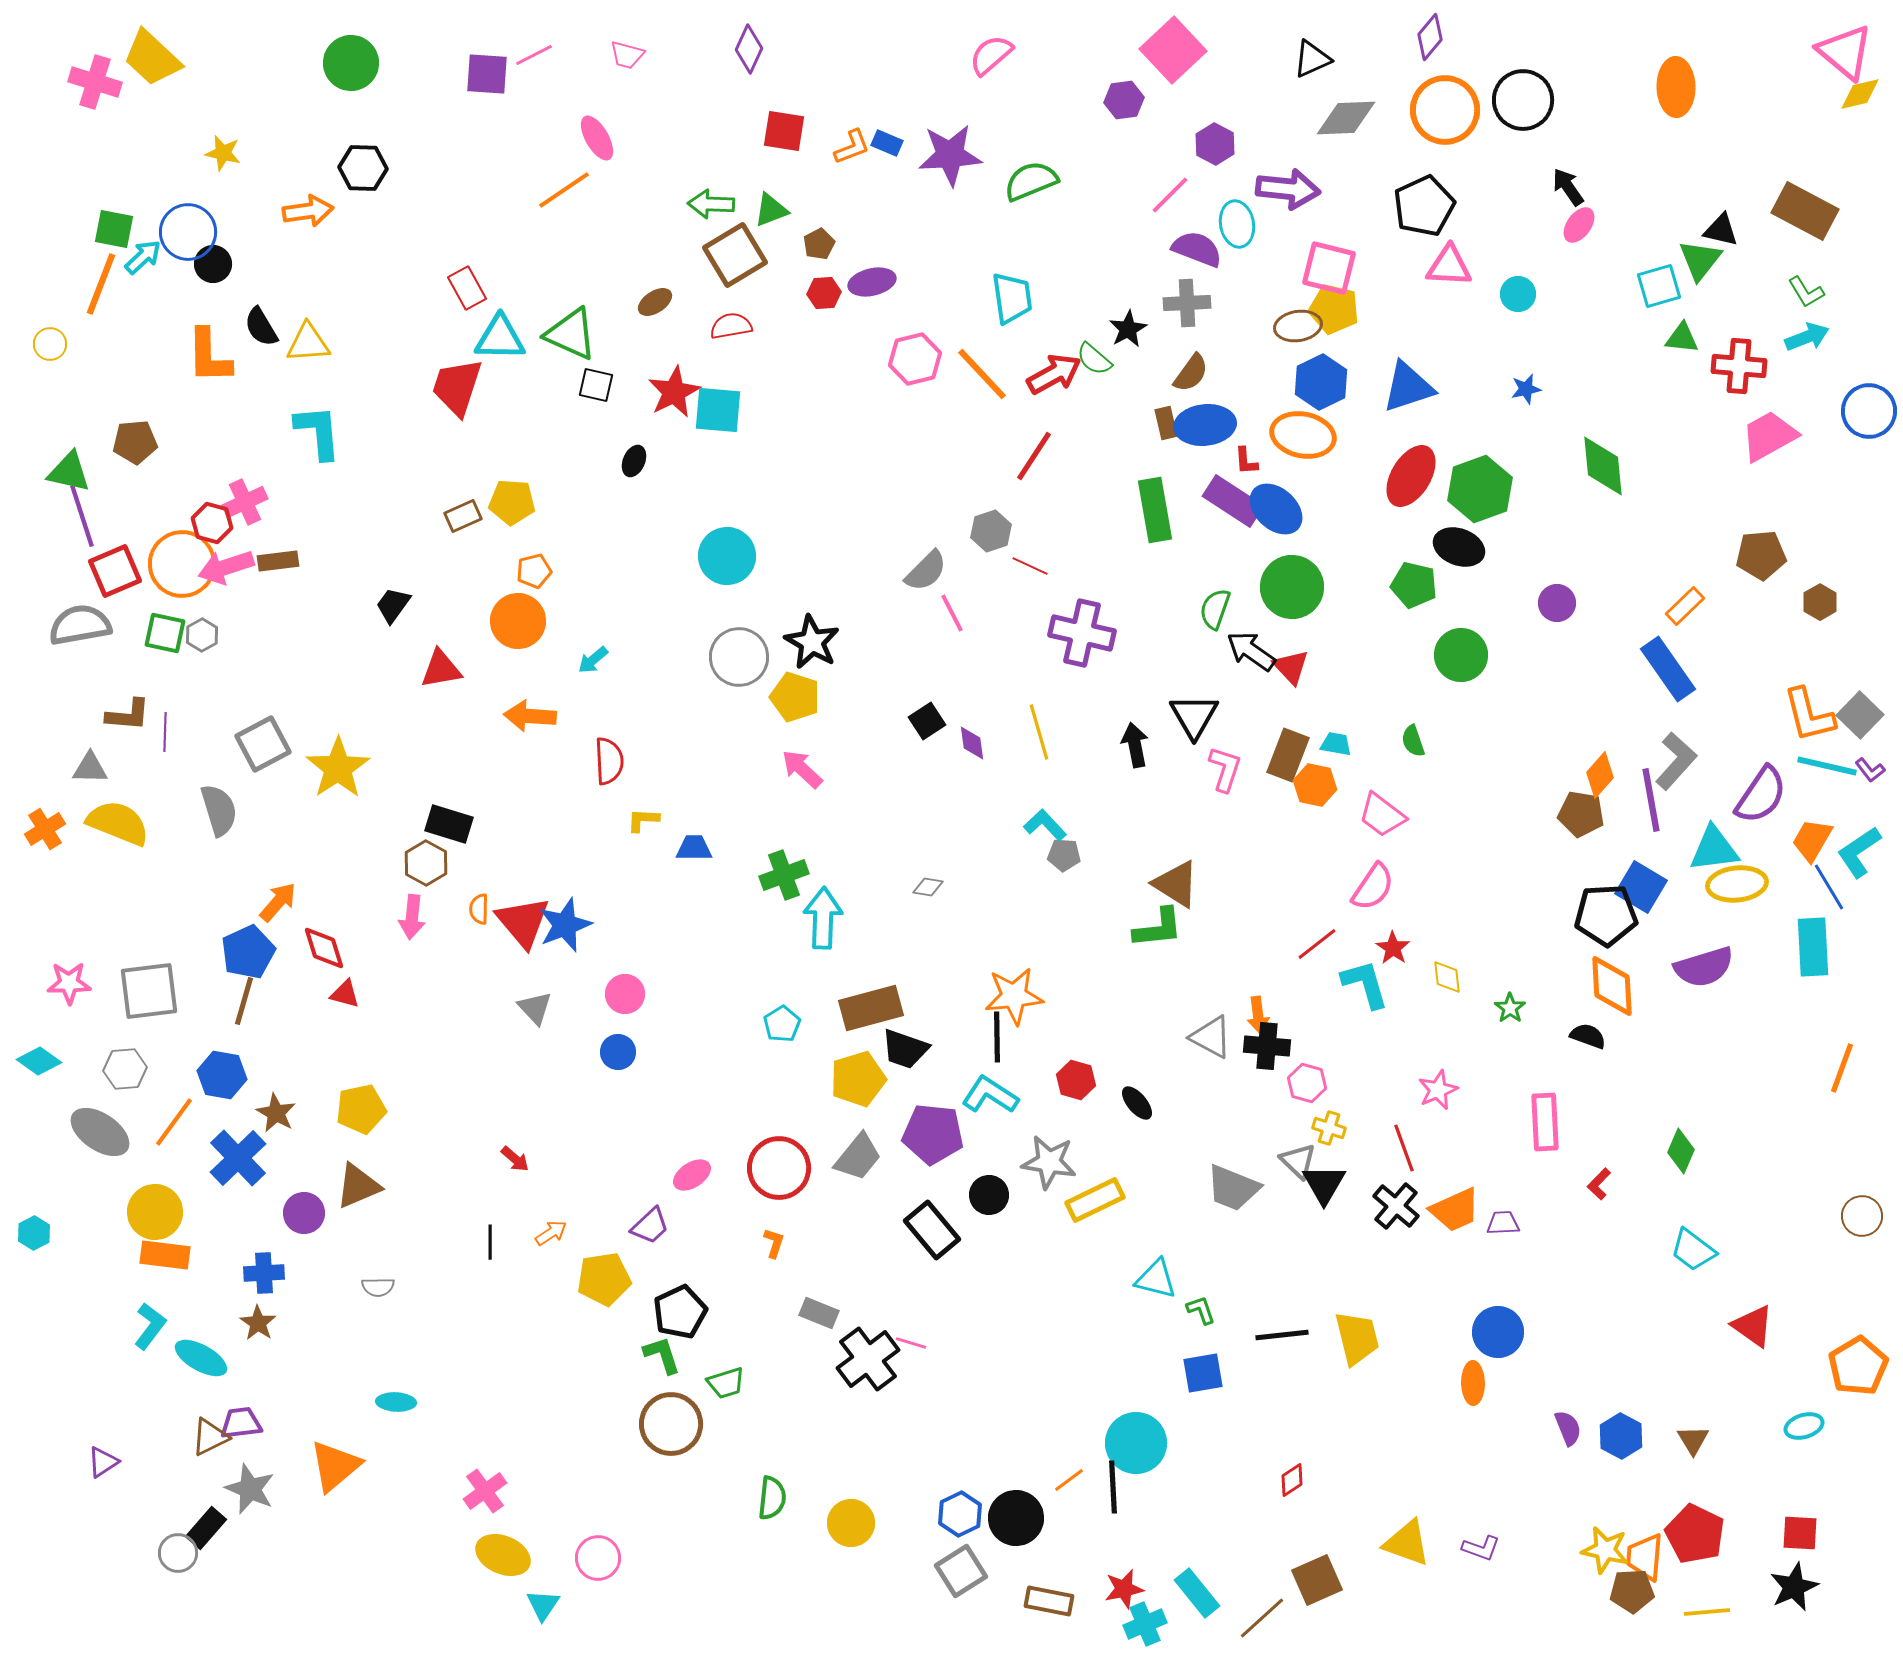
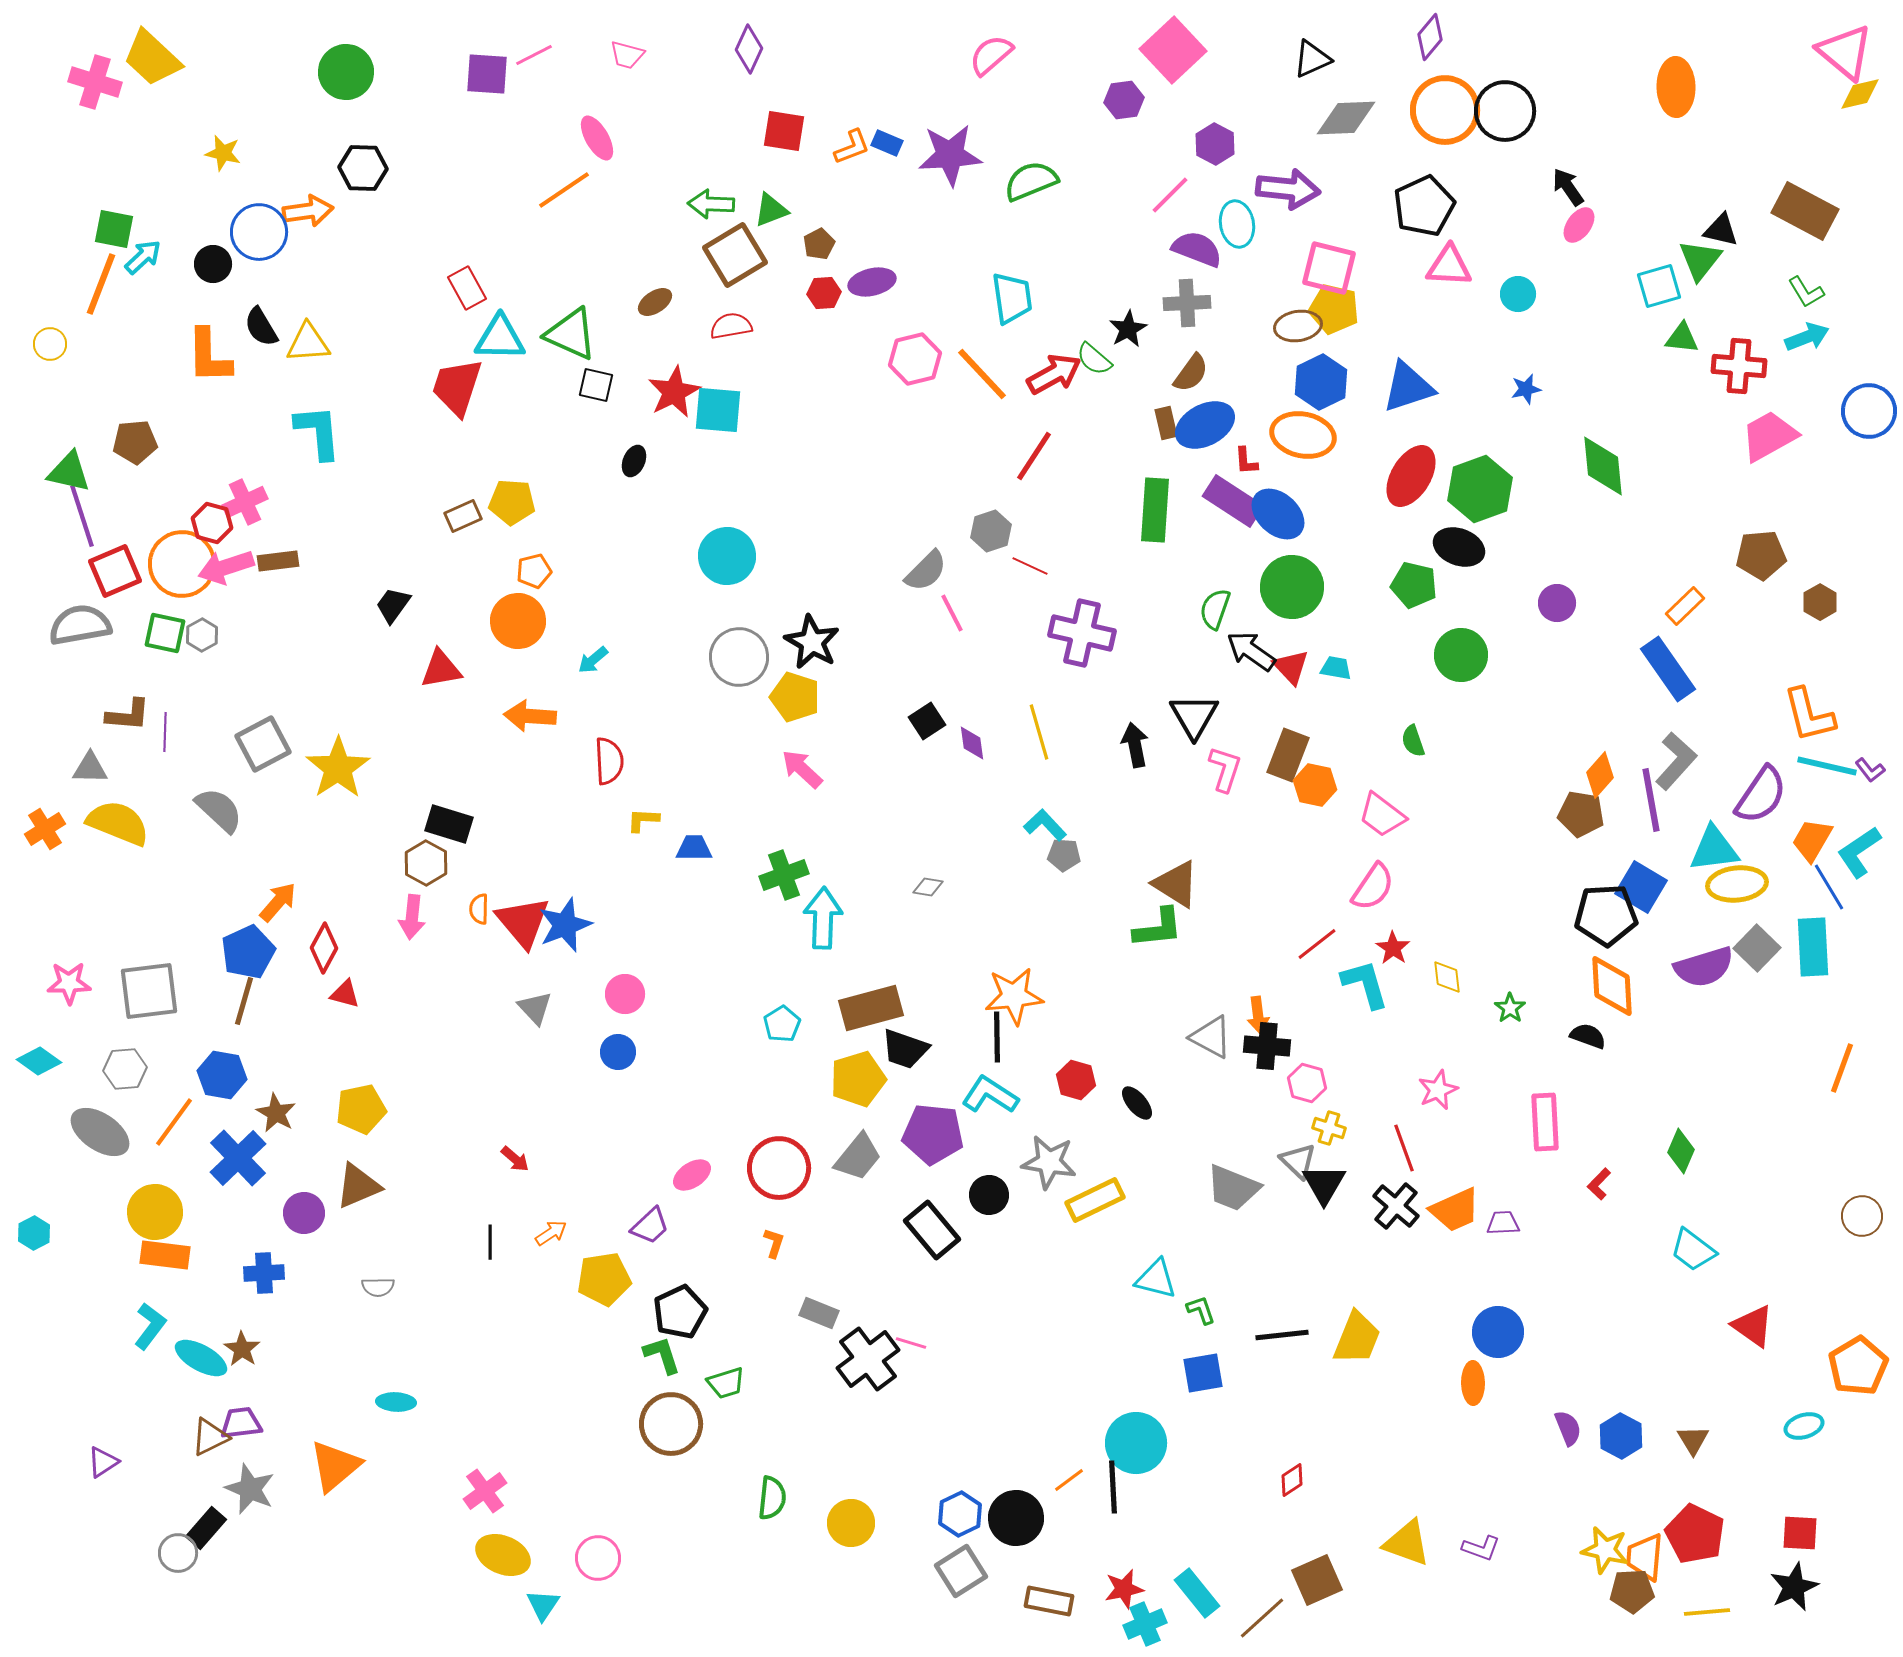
green circle at (351, 63): moved 5 px left, 9 px down
black circle at (1523, 100): moved 18 px left, 11 px down
blue circle at (188, 232): moved 71 px right
blue ellipse at (1205, 425): rotated 22 degrees counterclockwise
blue ellipse at (1276, 509): moved 2 px right, 5 px down
green rectangle at (1155, 510): rotated 14 degrees clockwise
gray square at (1860, 715): moved 103 px left, 233 px down
cyan trapezoid at (1336, 744): moved 76 px up
gray semicircle at (219, 810): rotated 30 degrees counterclockwise
red diamond at (324, 948): rotated 45 degrees clockwise
brown star at (258, 1323): moved 16 px left, 26 px down
yellow trapezoid at (1357, 1338): rotated 36 degrees clockwise
